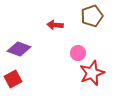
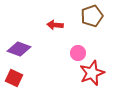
red square: moved 1 px right, 1 px up; rotated 36 degrees counterclockwise
